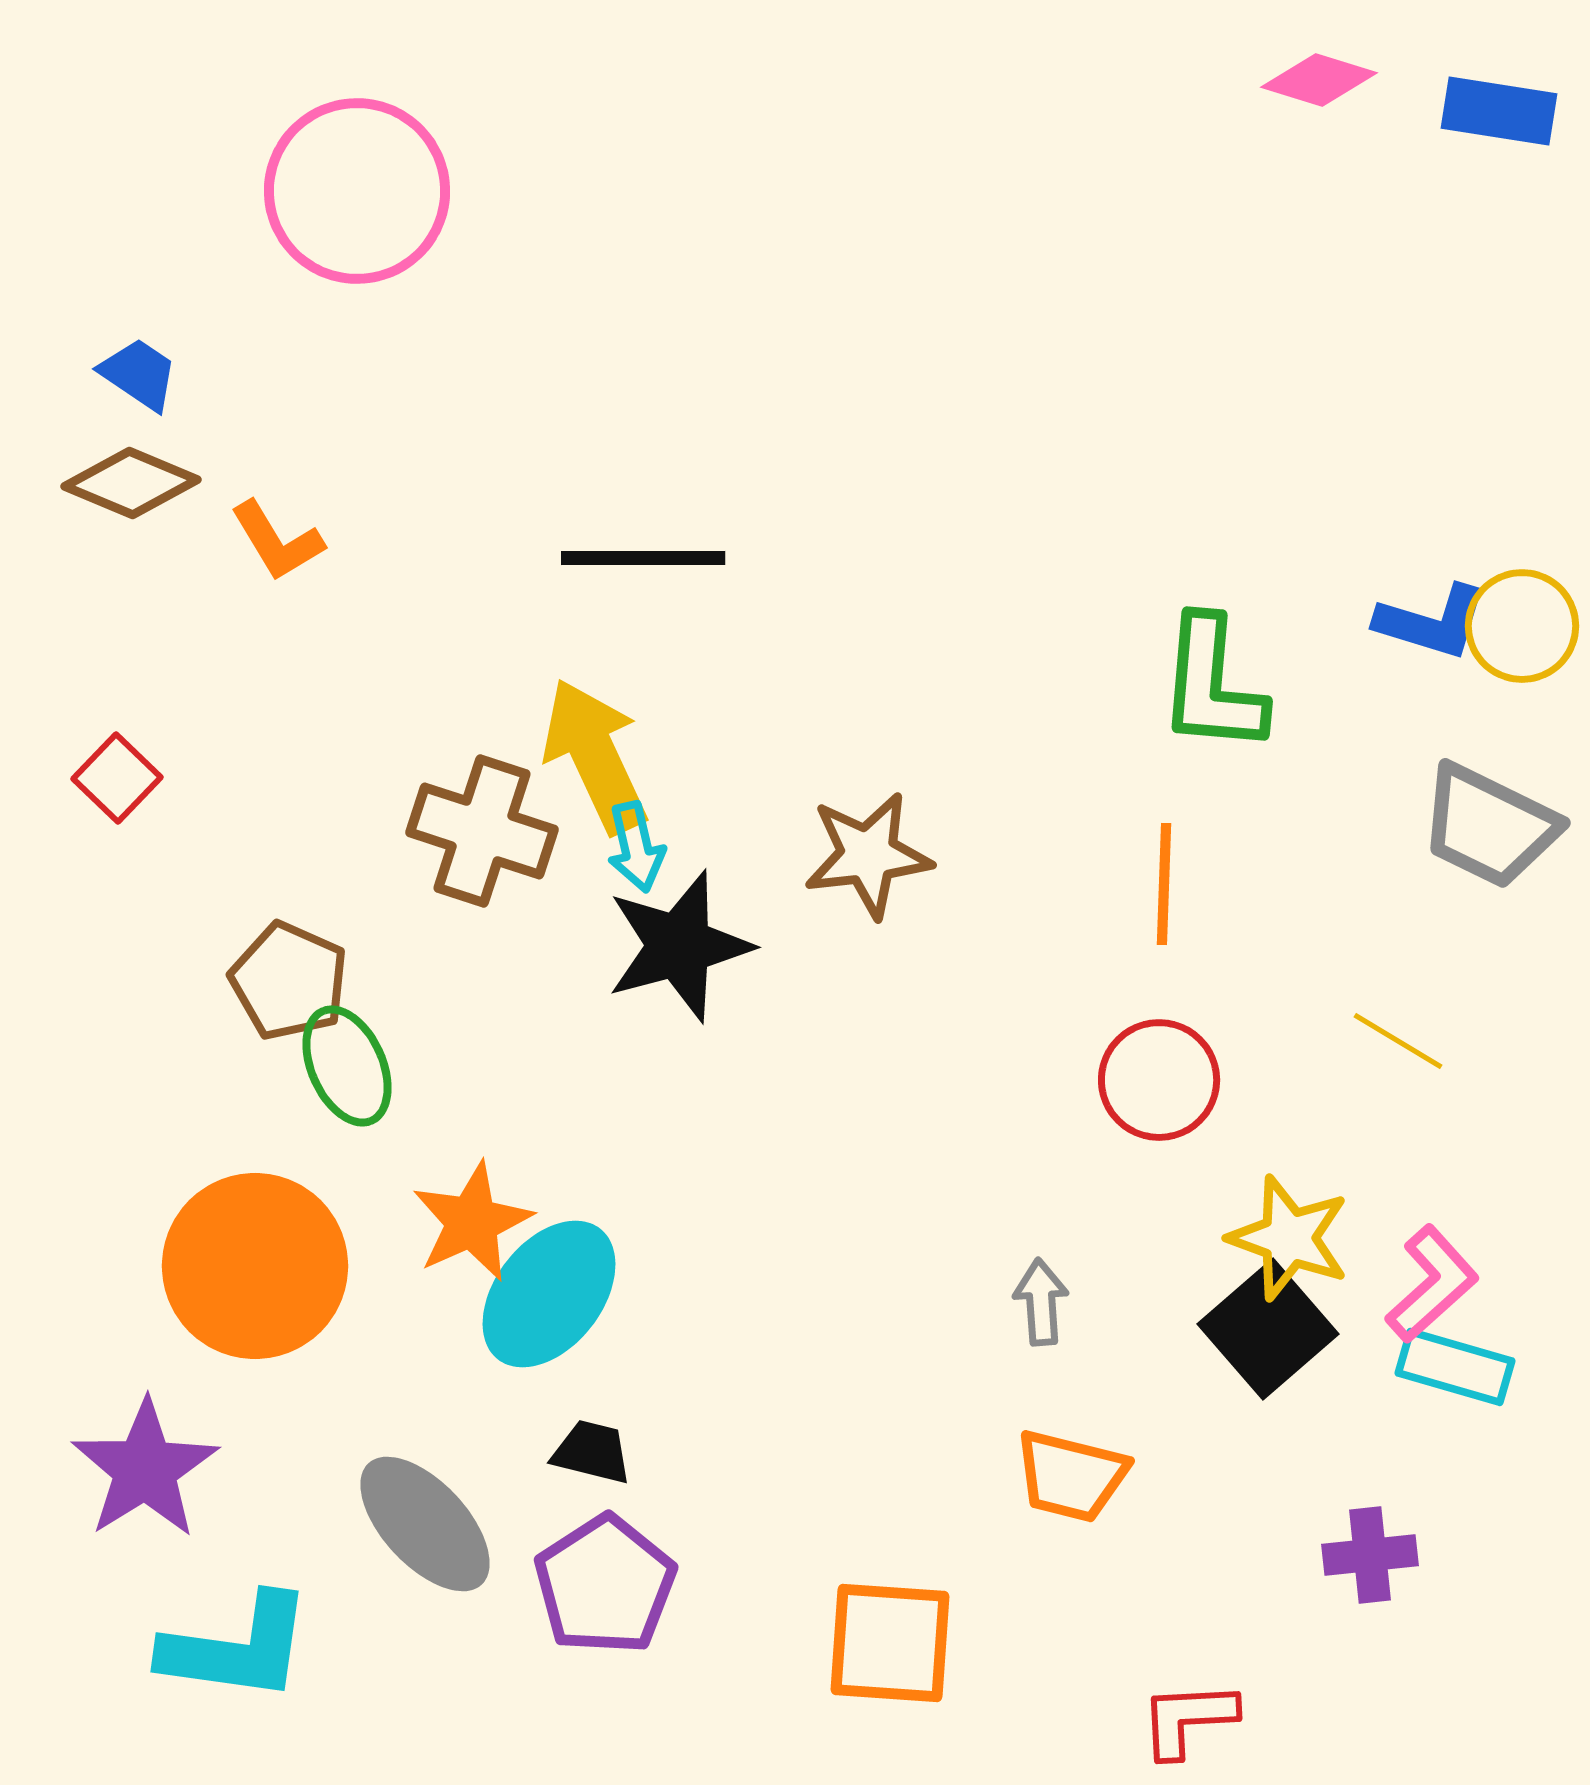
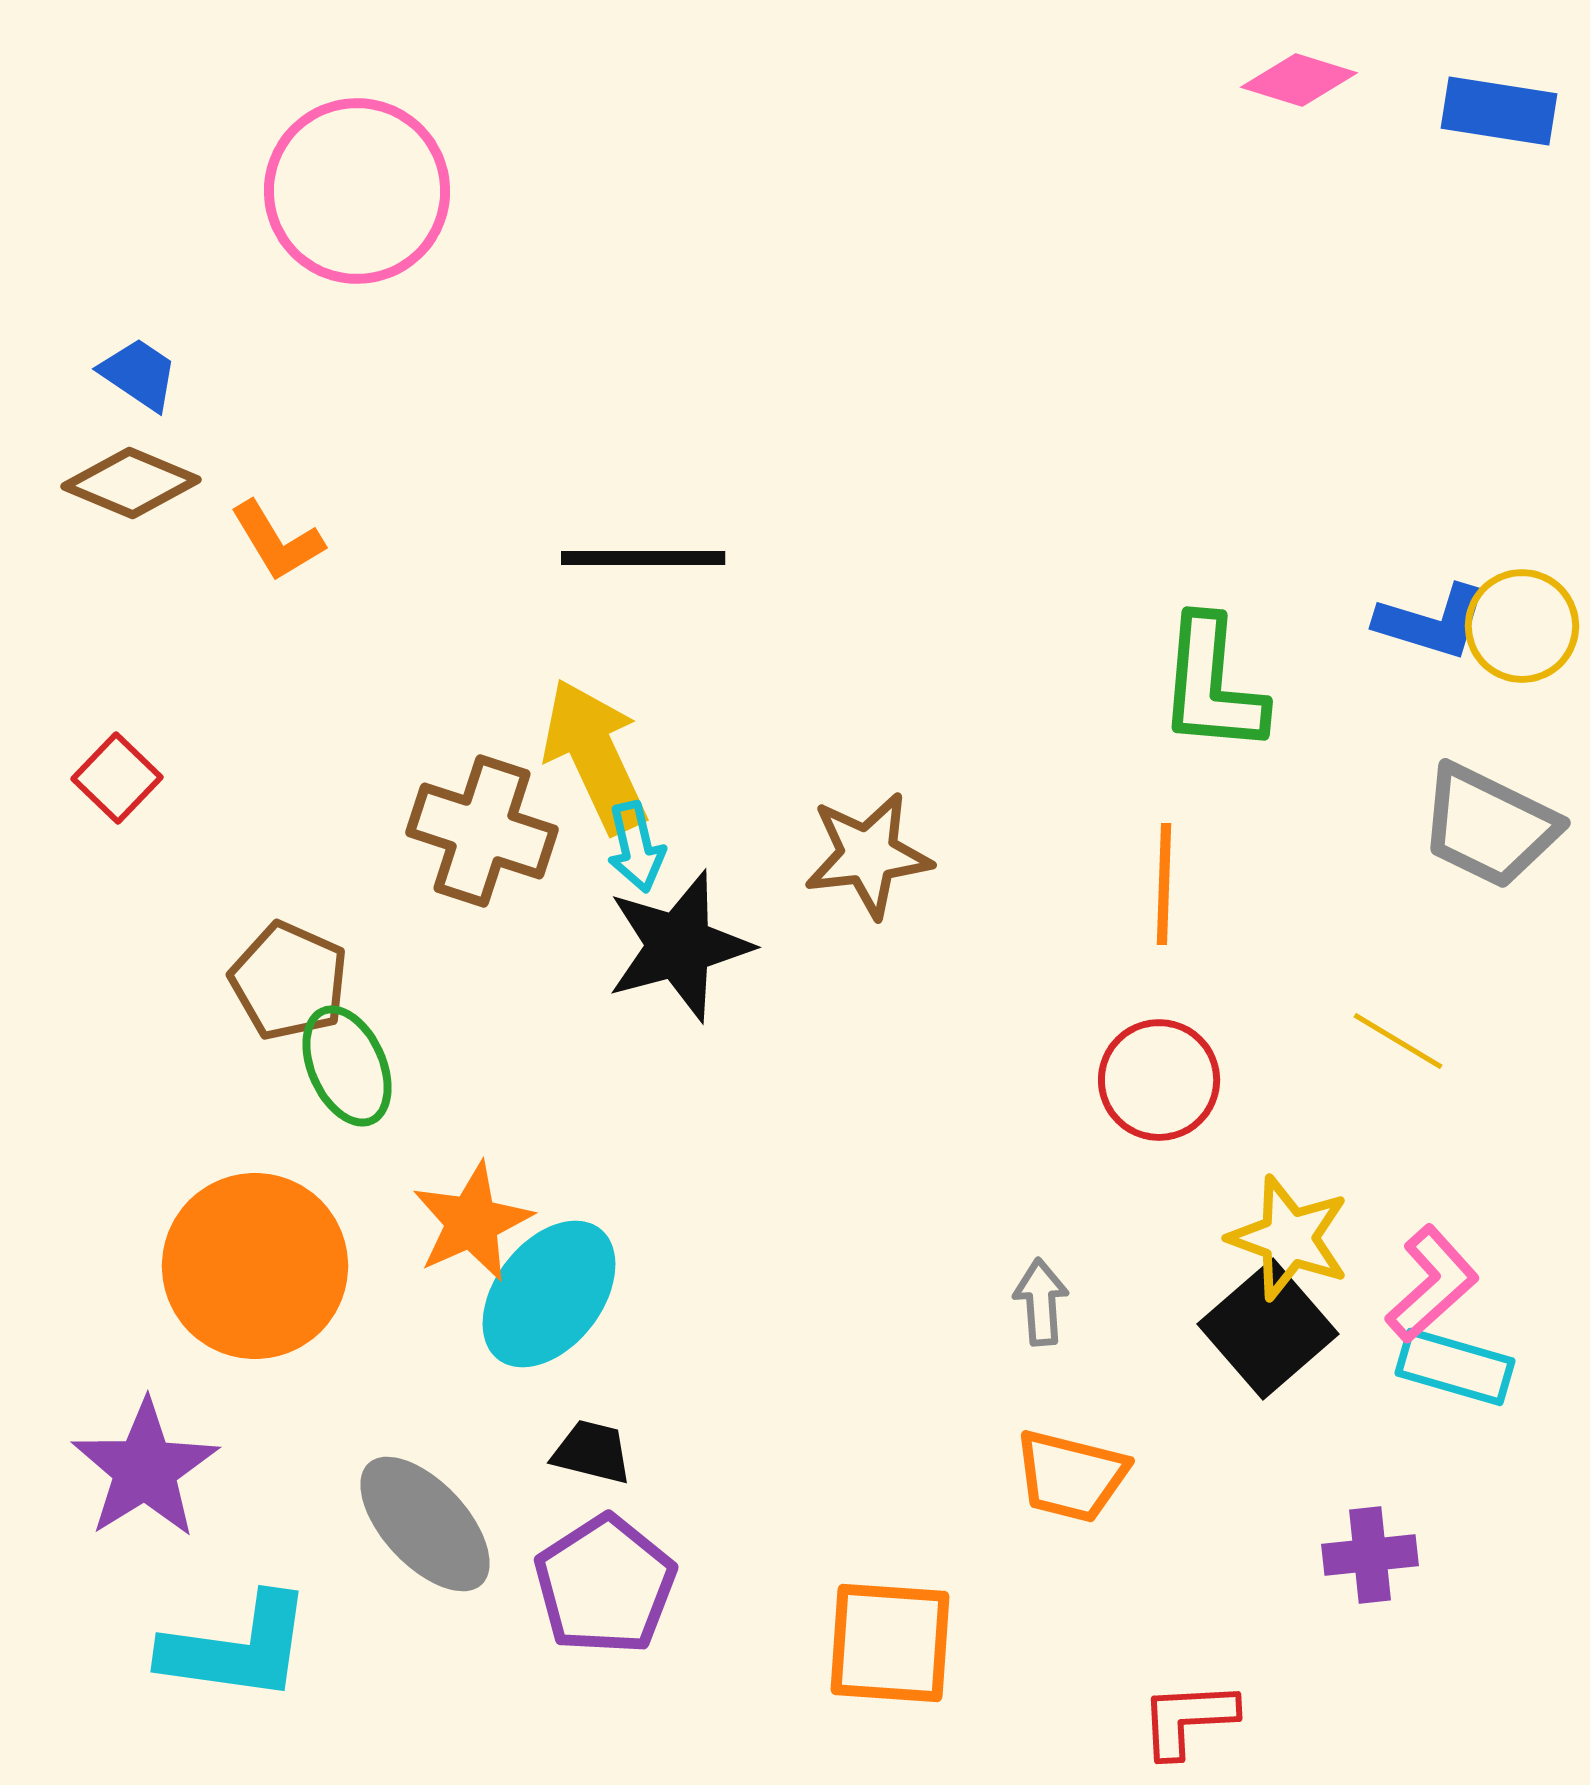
pink diamond: moved 20 px left
